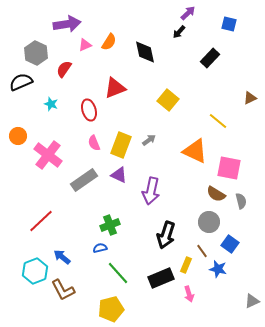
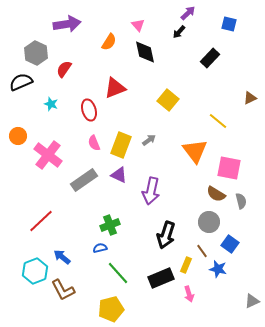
pink triangle at (85, 45): moved 53 px right, 20 px up; rotated 48 degrees counterclockwise
orange triangle at (195, 151): rotated 28 degrees clockwise
